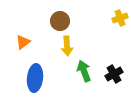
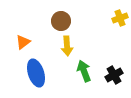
brown circle: moved 1 px right
black cross: moved 1 px down
blue ellipse: moved 1 px right, 5 px up; rotated 24 degrees counterclockwise
